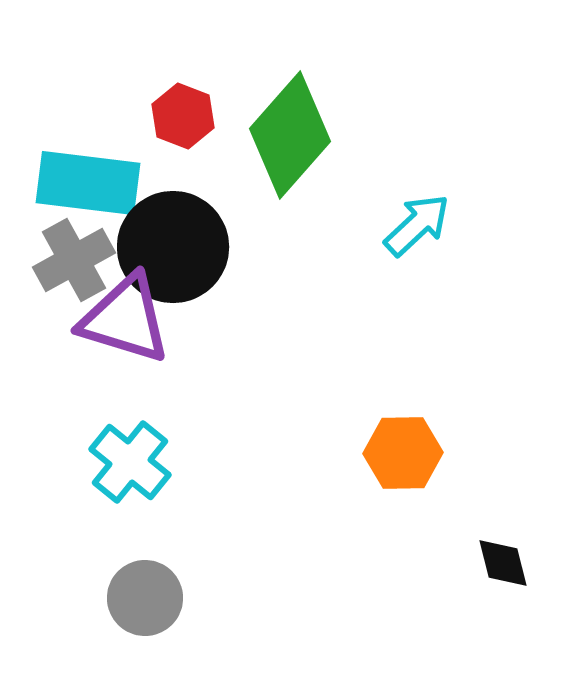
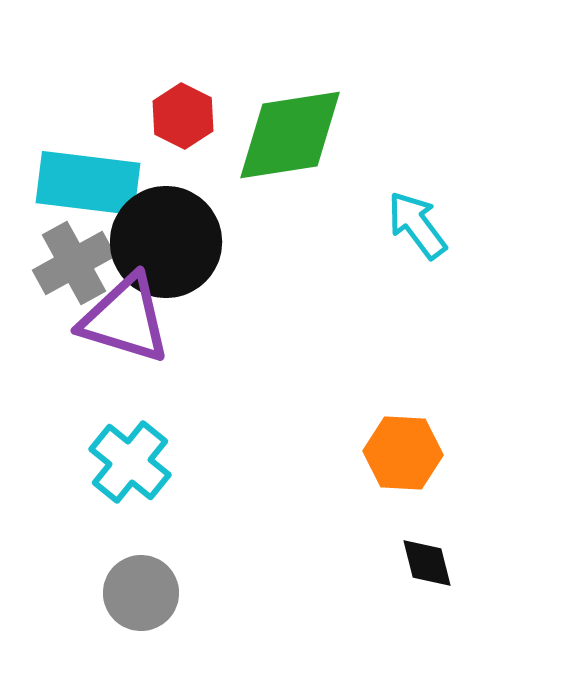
red hexagon: rotated 6 degrees clockwise
green diamond: rotated 40 degrees clockwise
cyan arrow: rotated 84 degrees counterclockwise
black circle: moved 7 px left, 5 px up
gray cross: moved 3 px down
orange hexagon: rotated 4 degrees clockwise
black diamond: moved 76 px left
gray circle: moved 4 px left, 5 px up
